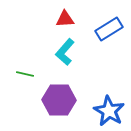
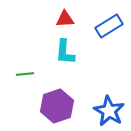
blue rectangle: moved 3 px up
cyan L-shape: rotated 36 degrees counterclockwise
green line: rotated 18 degrees counterclockwise
purple hexagon: moved 2 px left, 6 px down; rotated 20 degrees counterclockwise
